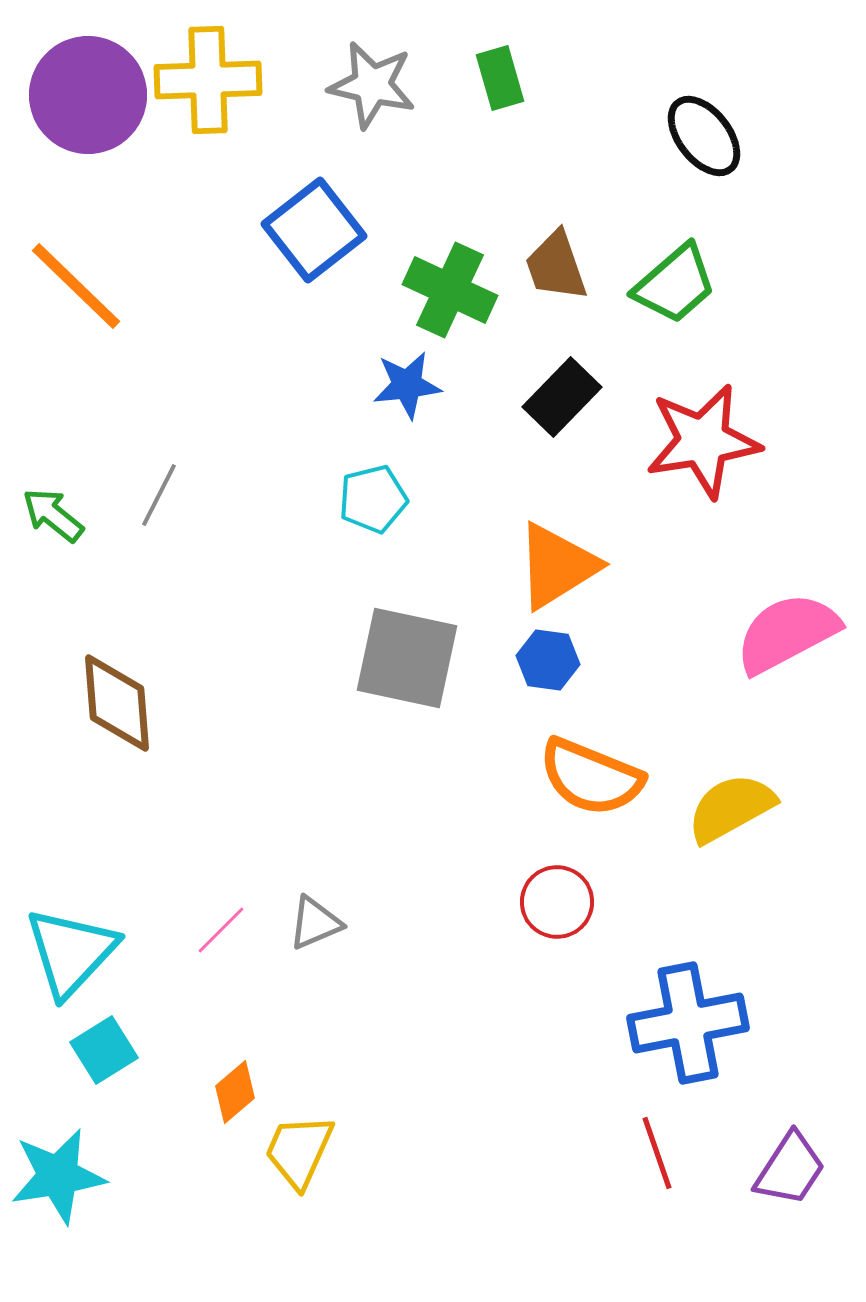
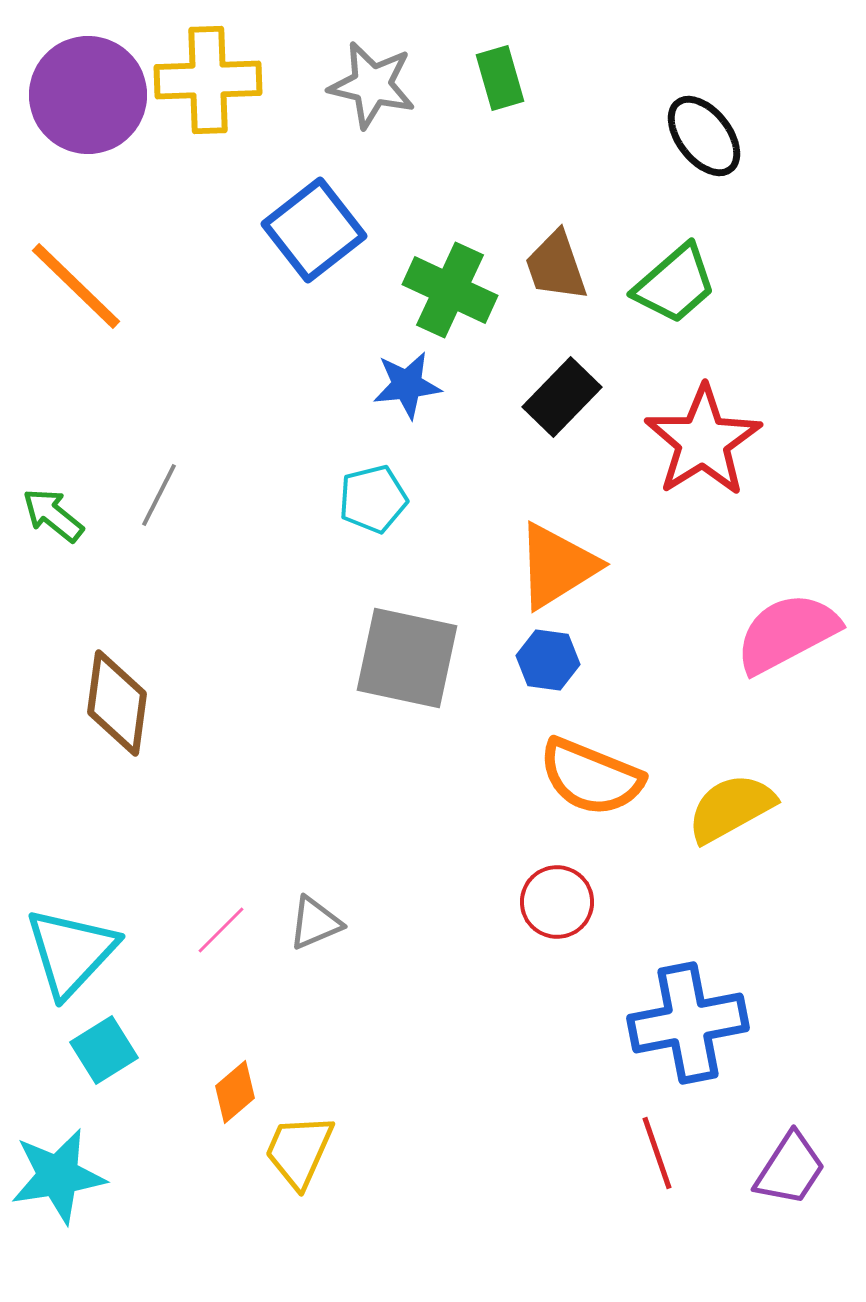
red star: rotated 23 degrees counterclockwise
brown diamond: rotated 12 degrees clockwise
